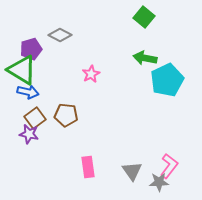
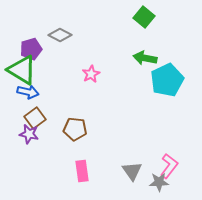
brown pentagon: moved 9 px right, 14 px down
pink rectangle: moved 6 px left, 4 px down
